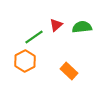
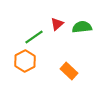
red triangle: moved 1 px right, 1 px up
